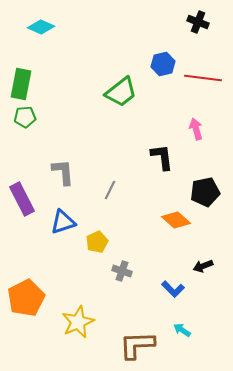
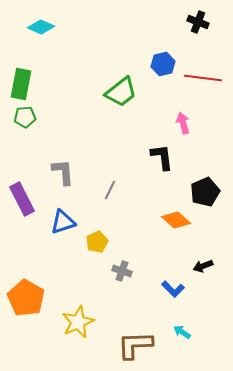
pink arrow: moved 13 px left, 6 px up
black pentagon: rotated 12 degrees counterclockwise
orange pentagon: rotated 15 degrees counterclockwise
cyan arrow: moved 2 px down
brown L-shape: moved 2 px left
